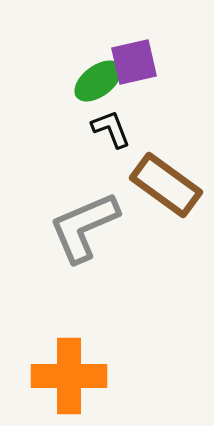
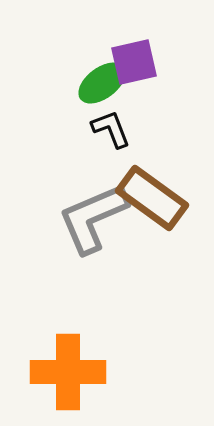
green ellipse: moved 4 px right, 2 px down
brown rectangle: moved 14 px left, 13 px down
gray L-shape: moved 9 px right, 9 px up
orange cross: moved 1 px left, 4 px up
